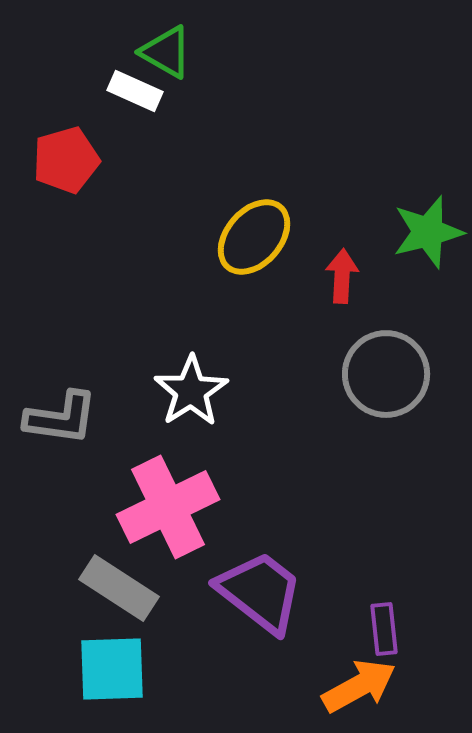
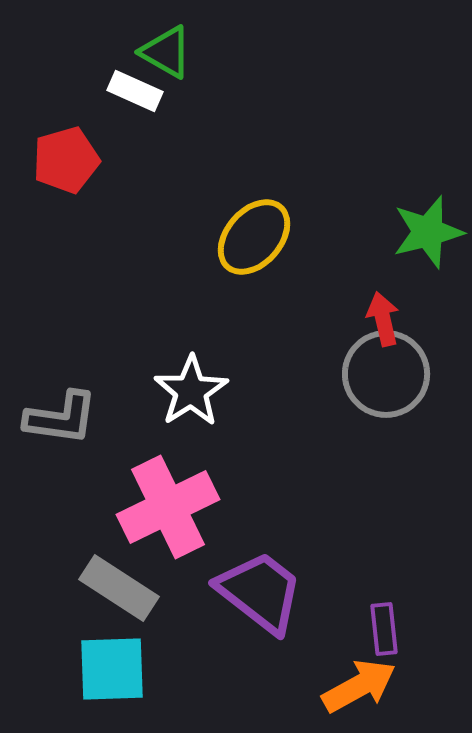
red arrow: moved 41 px right, 43 px down; rotated 16 degrees counterclockwise
